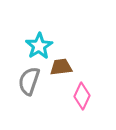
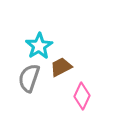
brown trapezoid: rotated 20 degrees counterclockwise
gray semicircle: moved 3 px up
